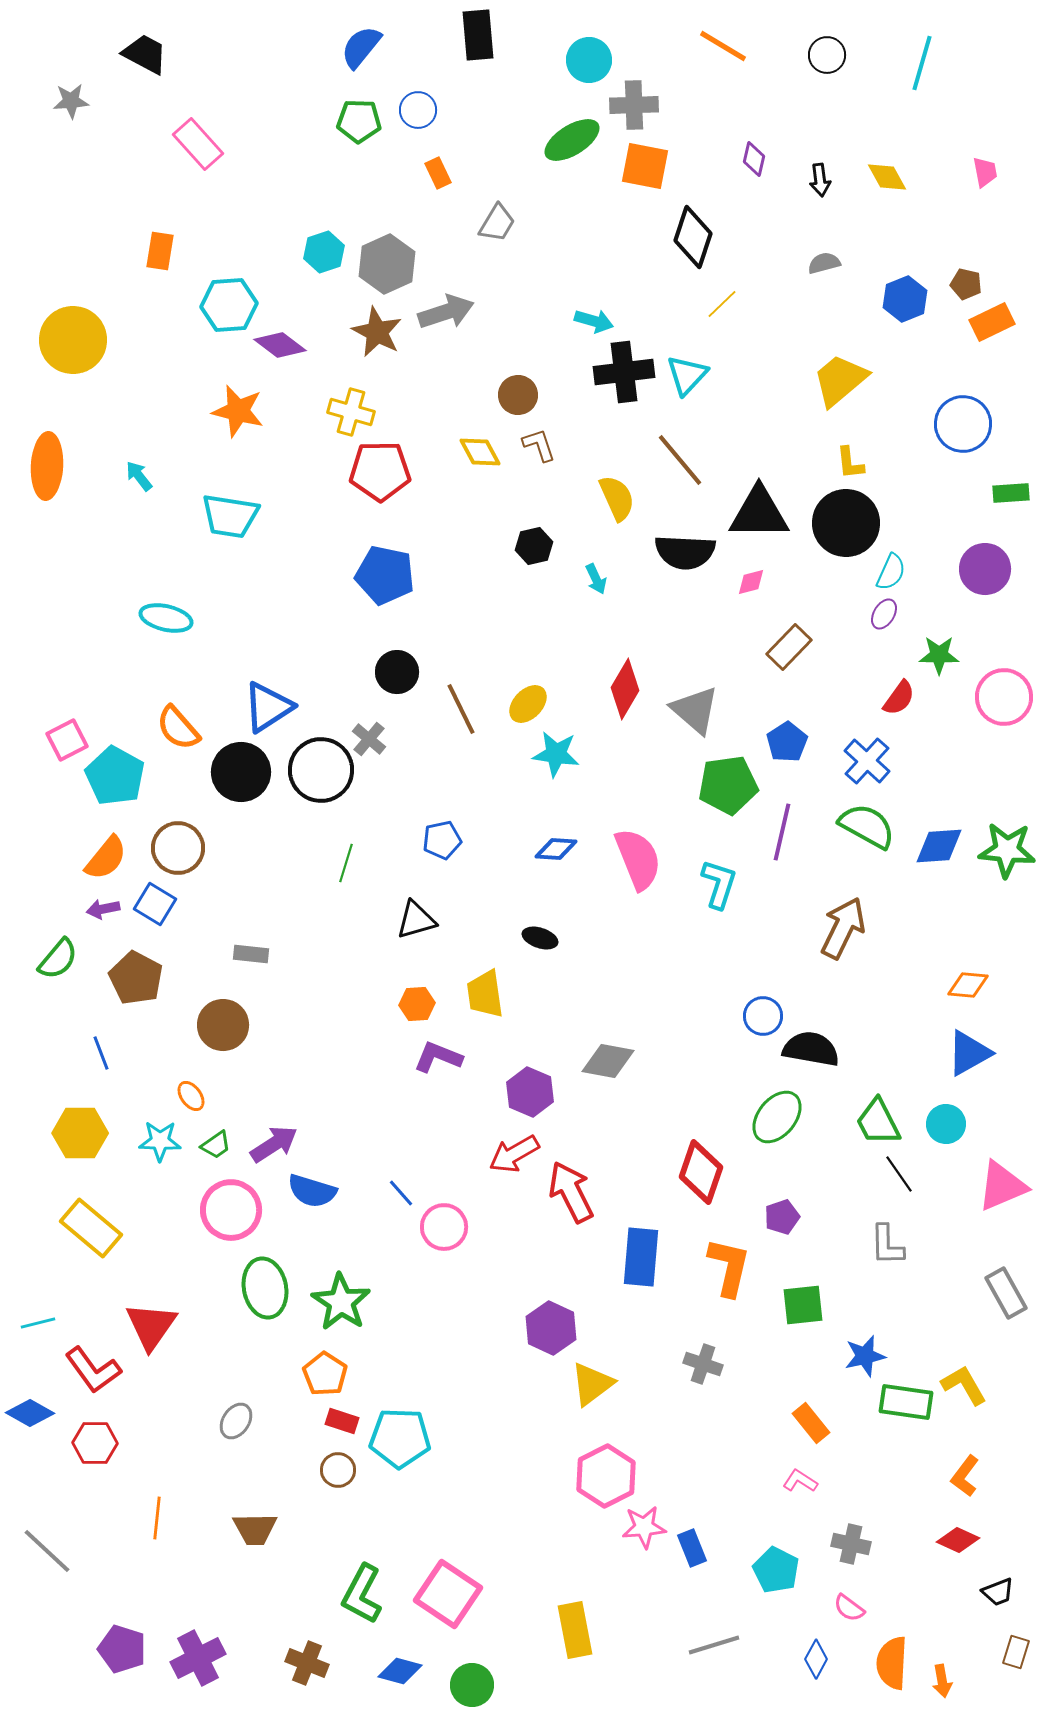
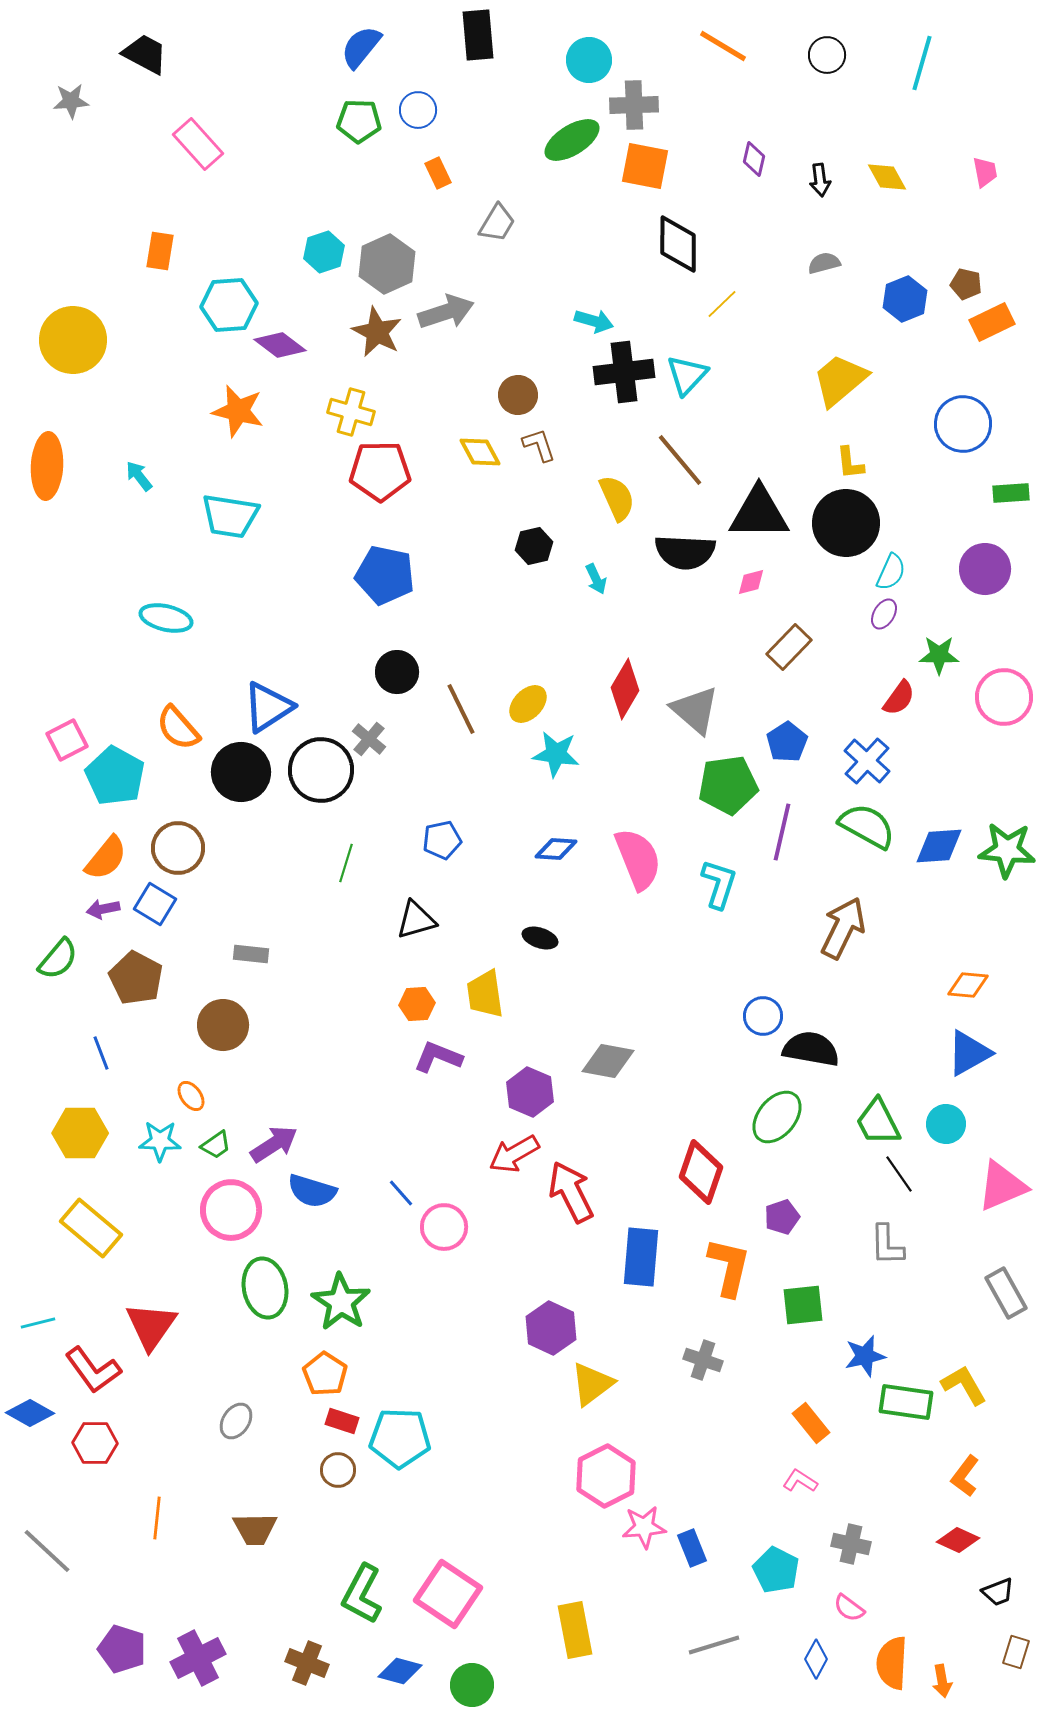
black diamond at (693, 237): moved 15 px left, 7 px down; rotated 18 degrees counterclockwise
gray cross at (703, 1364): moved 4 px up
